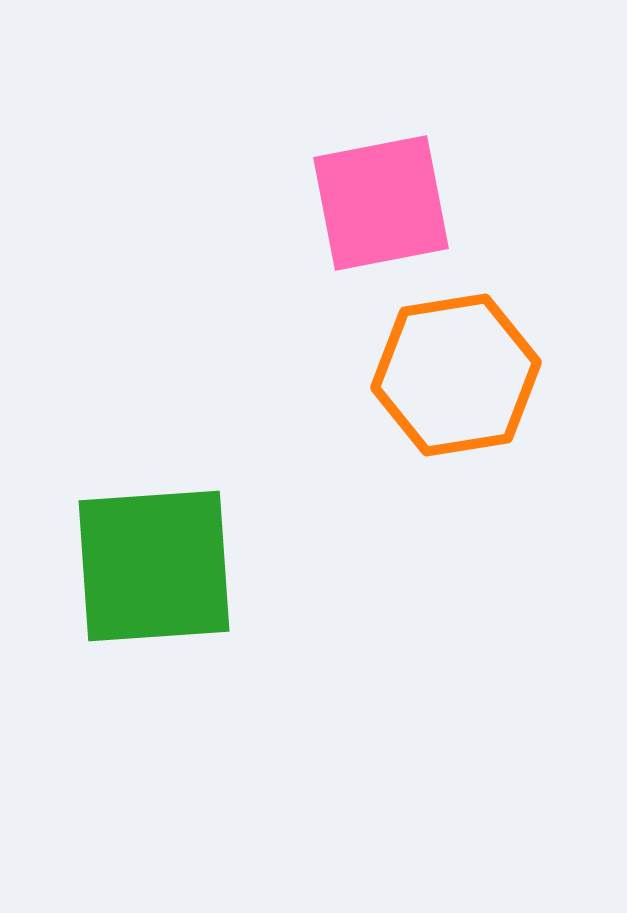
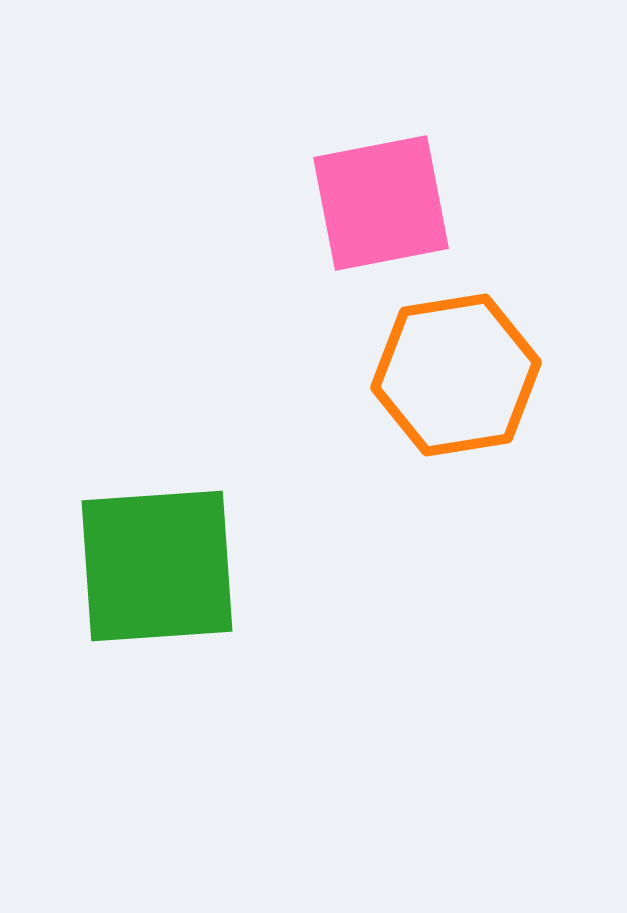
green square: moved 3 px right
